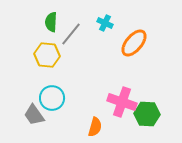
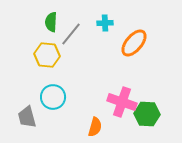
cyan cross: rotated 28 degrees counterclockwise
cyan circle: moved 1 px right, 1 px up
gray trapezoid: moved 7 px left, 2 px down; rotated 20 degrees clockwise
